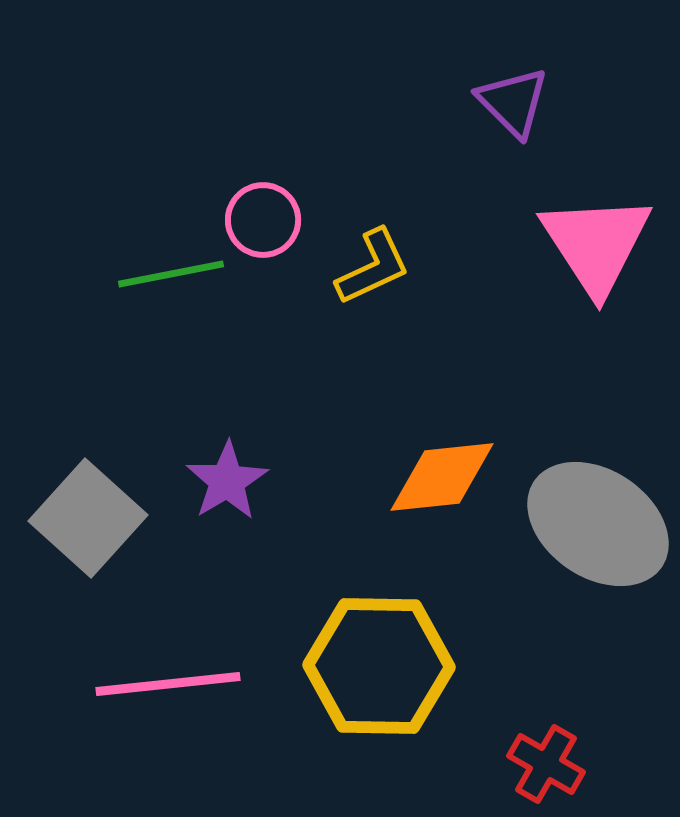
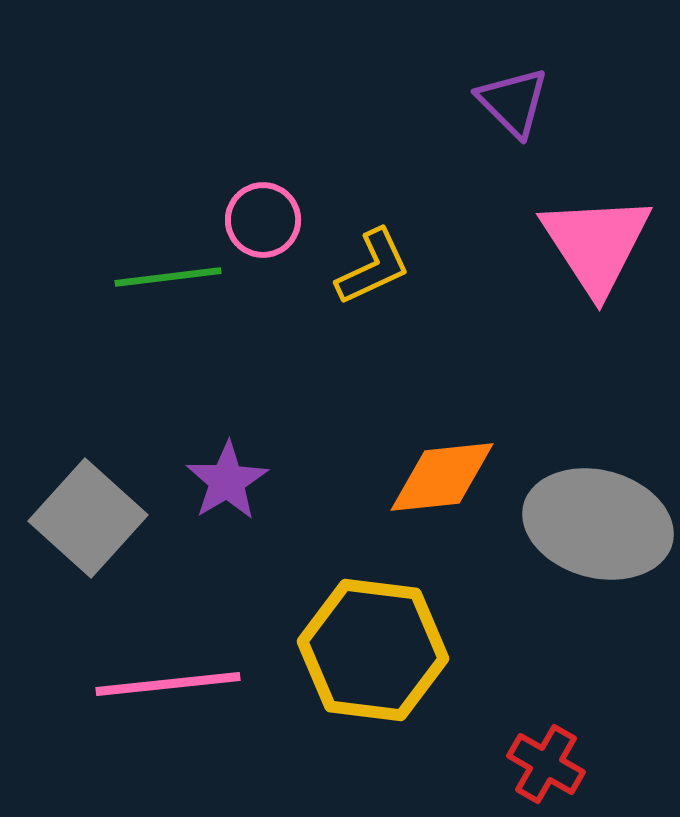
green line: moved 3 px left, 3 px down; rotated 4 degrees clockwise
gray ellipse: rotated 19 degrees counterclockwise
yellow hexagon: moved 6 px left, 16 px up; rotated 6 degrees clockwise
